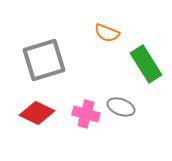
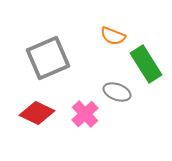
orange semicircle: moved 6 px right, 3 px down
gray square: moved 4 px right, 2 px up; rotated 6 degrees counterclockwise
gray ellipse: moved 4 px left, 15 px up
pink cross: moved 1 px left; rotated 32 degrees clockwise
